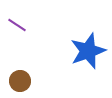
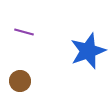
purple line: moved 7 px right, 7 px down; rotated 18 degrees counterclockwise
